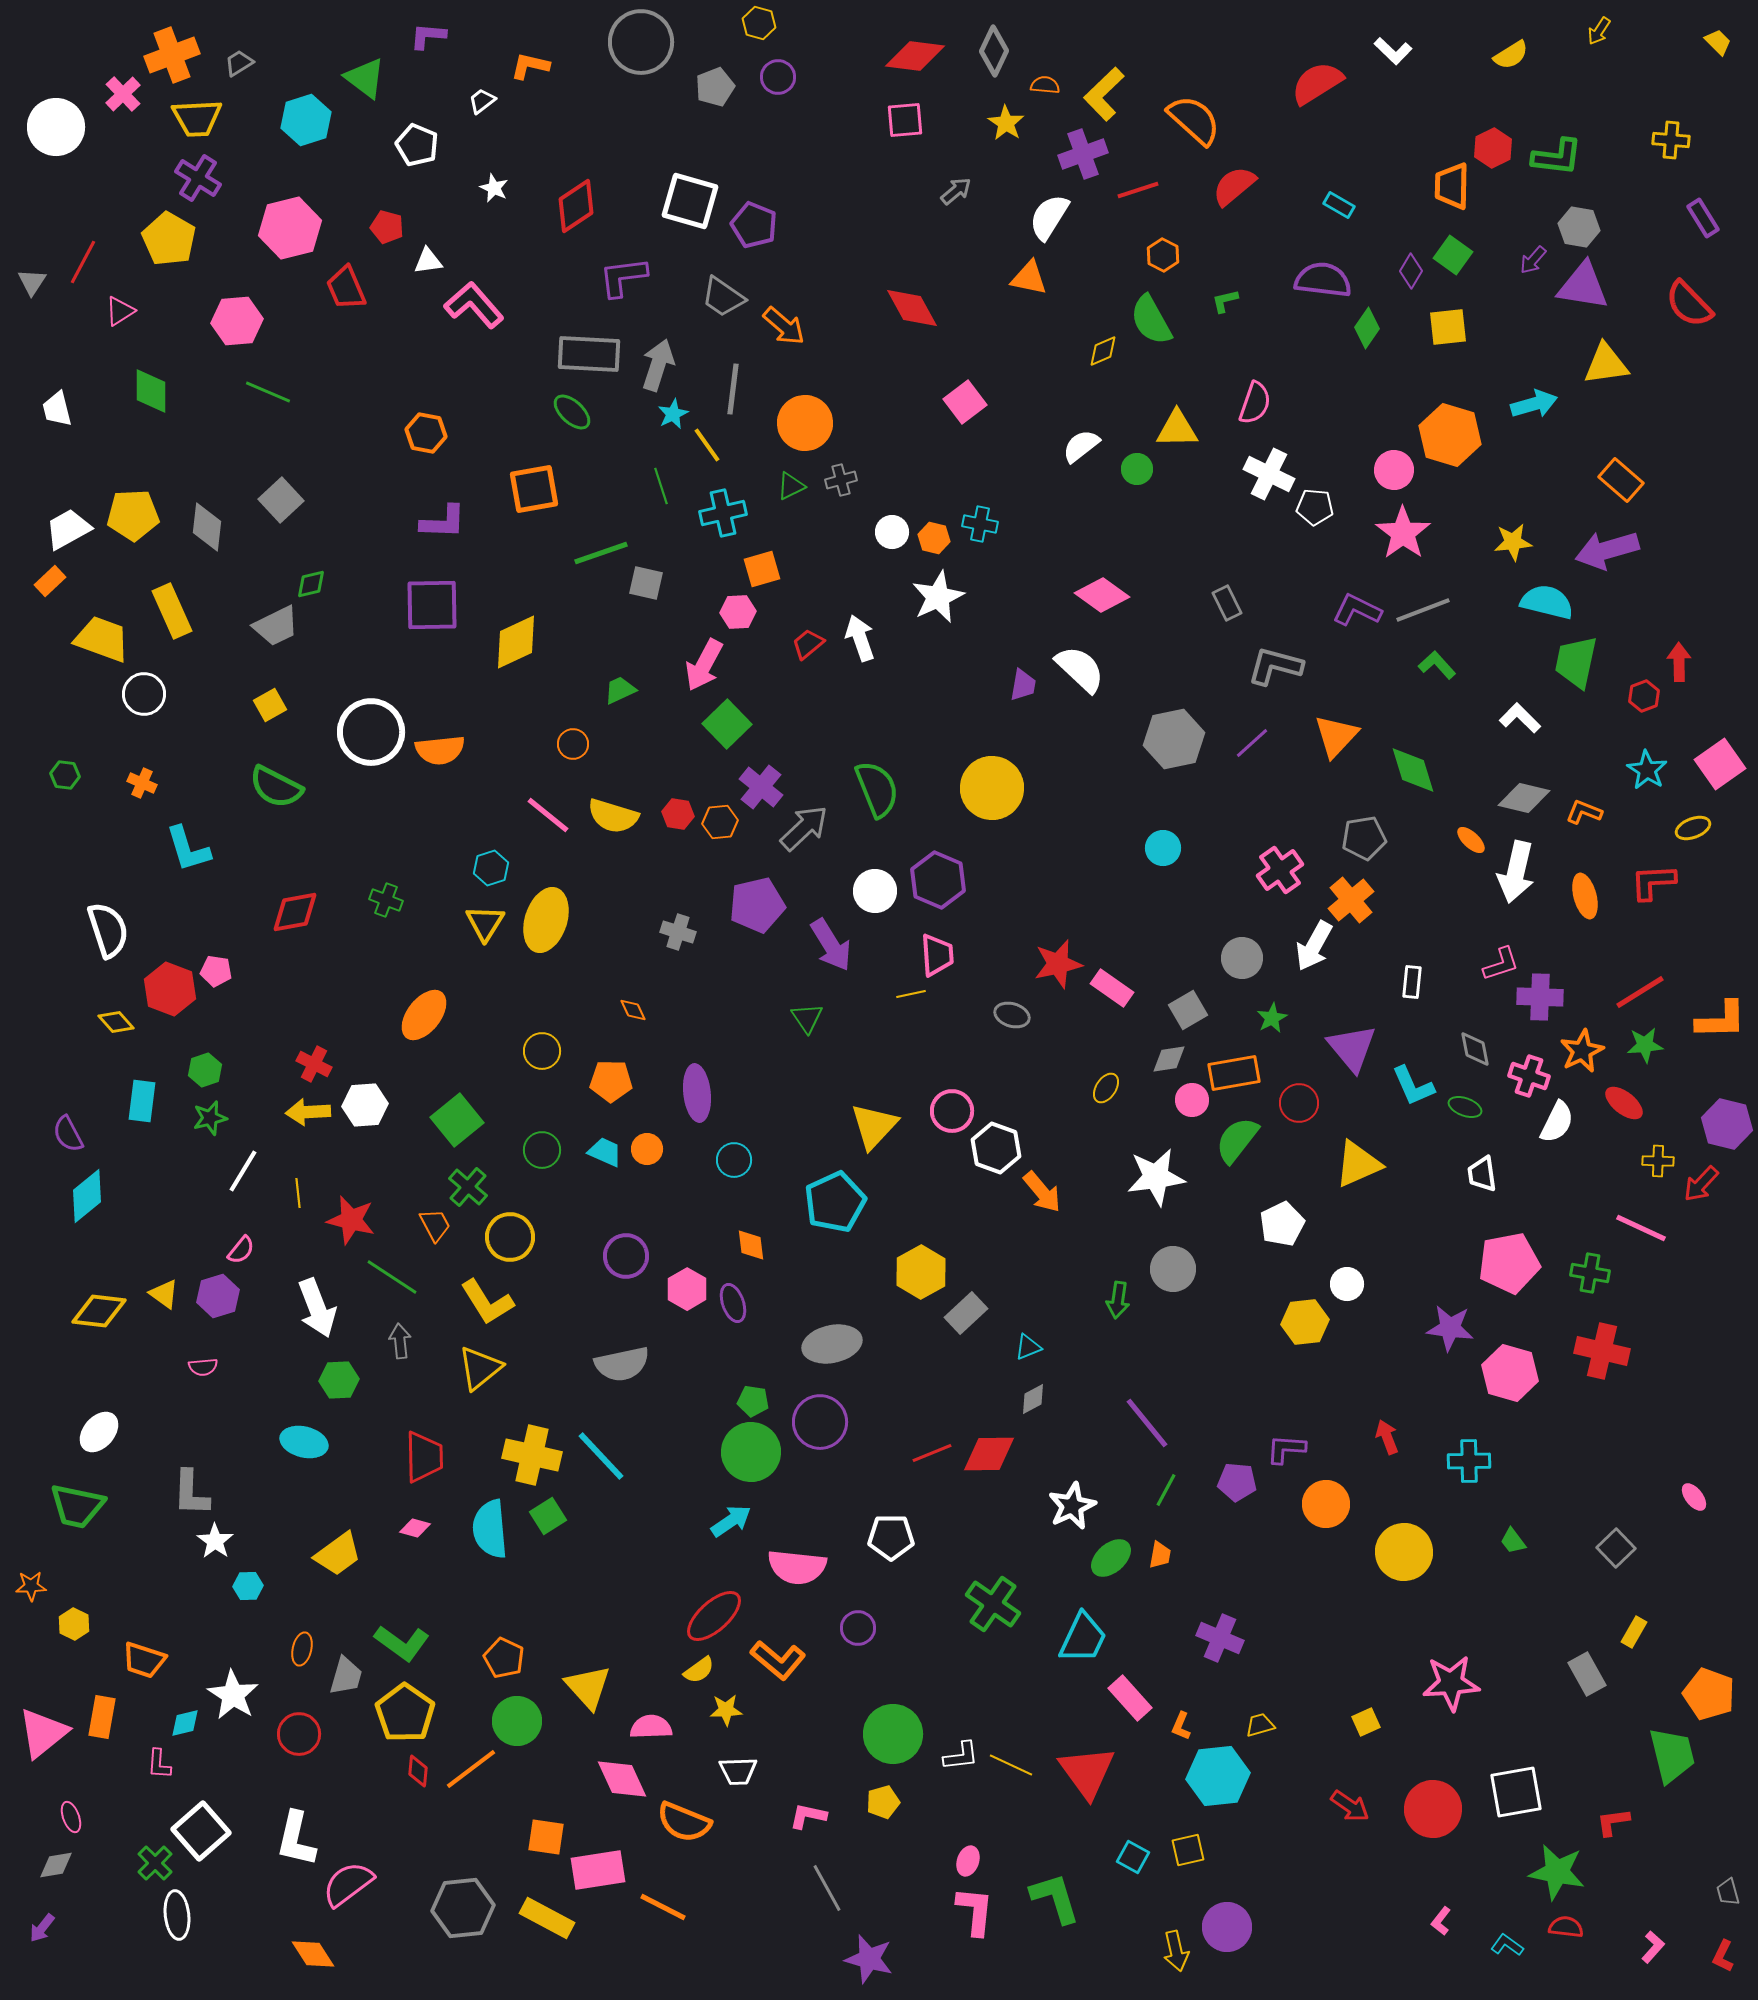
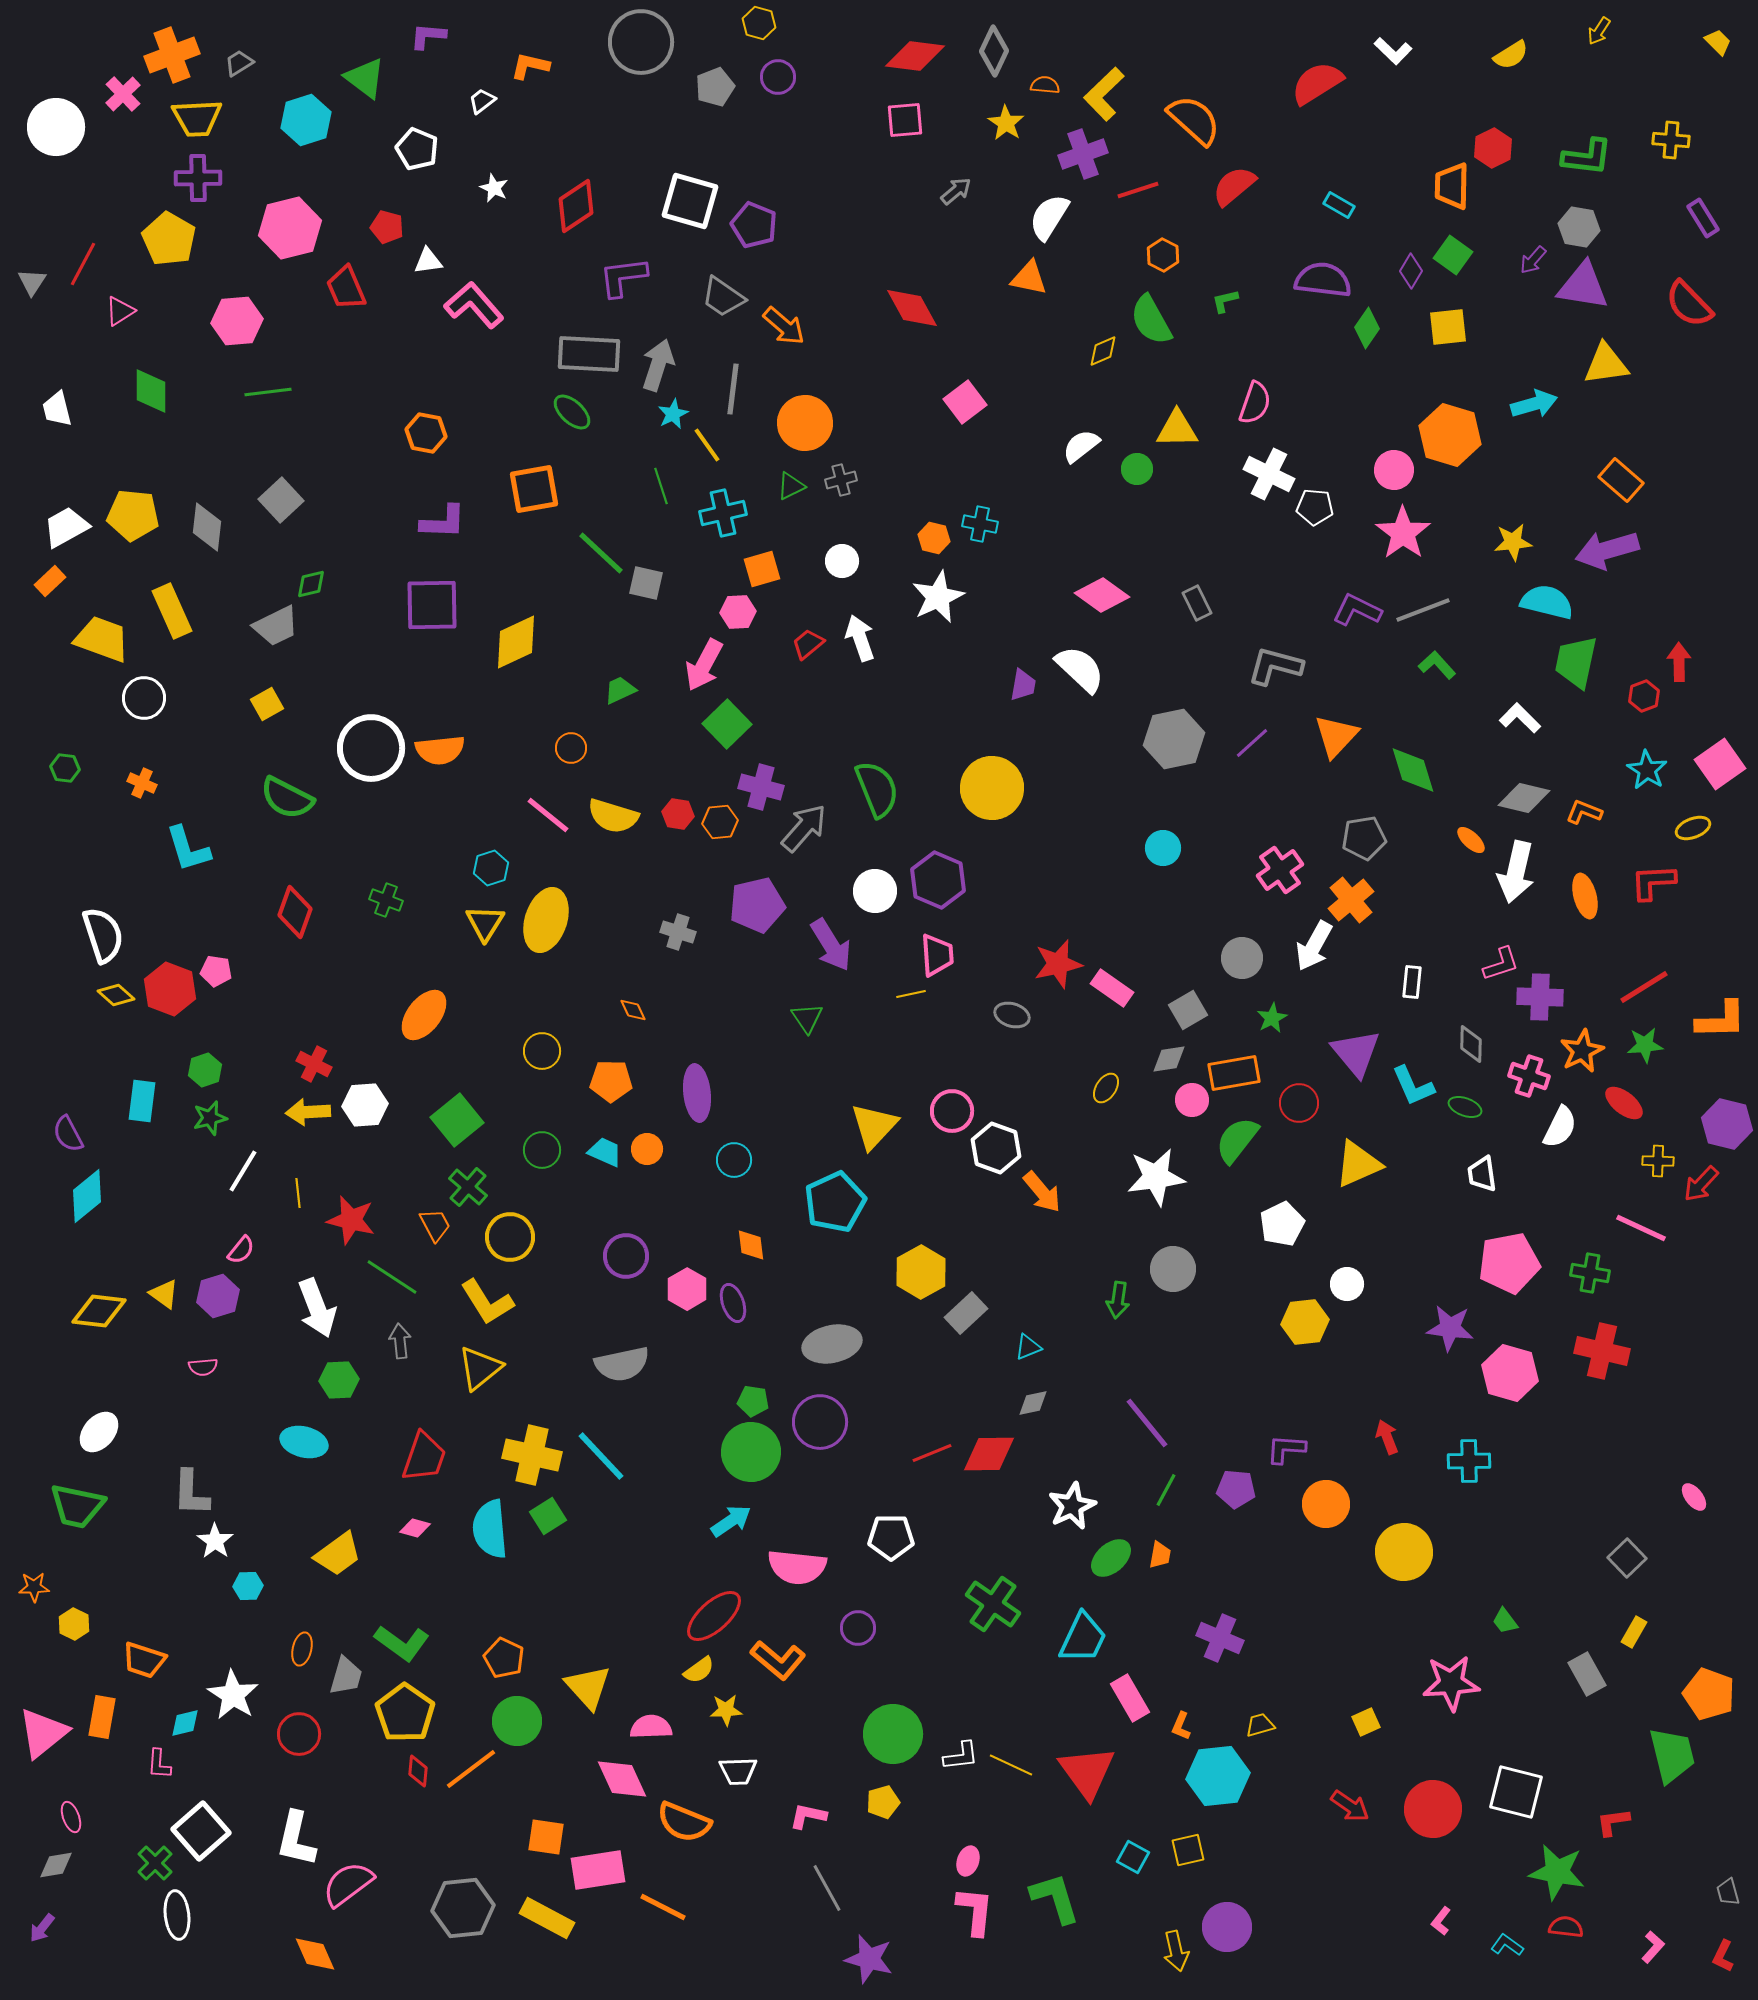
white pentagon at (417, 145): moved 4 px down
green L-shape at (1557, 157): moved 30 px right
purple cross at (198, 178): rotated 33 degrees counterclockwise
red line at (83, 262): moved 2 px down
green line at (268, 392): rotated 30 degrees counterclockwise
yellow pentagon at (133, 515): rotated 9 degrees clockwise
white trapezoid at (68, 529): moved 2 px left, 2 px up
white circle at (892, 532): moved 50 px left, 29 px down
green line at (601, 553): rotated 62 degrees clockwise
gray rectangle at (1227, 603): moved 30 px left
white circle at (144, 694): moved 4 px down
yellow square at (270, 705): moved 3 px left, 1 px up
white circle at (371, 732): moved 16 px down
orange circle at (573, 744): moved 2 px left, 4 px down
green hexagon at (65, 775): moved 7 px up
green semicircle at (276, 787): moved 11 px right, 11 px down
purple cross at (761, 787): rotated 24 degrees counterclockwise
gray arrow at (804, 828): rotated 6 degrees counterclockwise
red diamond at (295, 912): rotated 60 degrees counterclockwise
white semicircle at (108, 930): moved 5 px left, 5 px down
red line at (1640, 992): moved 4 px right, 5 px up
yellow diamond at (116, 1022): moved 27 px up; rotated 6 degrees counterclockwise
purple triangle at (1352, 1048): moved 4 px right, 5 px down
gray diamond at (1475, 1049): moved 4 px left, 5 px up; rotated 12 degrees clockwise
white semicircle at (1557, 1122): moved 3 px right, 5 px down
gray diamond at (1033, 1399): moved 4 px down; rotated 16 degrees clockwise
red trapezoid at (424, 1457): rotated 20 degrees clockwise
purple pentagon at (1237, 1482): moved 1 px left, 7 px down
green trapezoid at (1513, 1541): moved 8 px left, 80 px down
gray square at (1616, 1548): moved 11 px right, 10 px down
orange star at (31, 1586): moved 3 px right, 1 px down
pink rectangle at (1130, 1698): rotated 12 degrees clockwise
white square at (1516, 1792): rotated 24 degrees clockwise
orange diamond at (313, 1954): moved 2 px right; rotated 9 degrees clockwise
